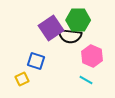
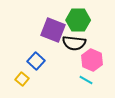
purple square: moved 2 px right, 2 px down; rotated 35 degrees counterclockwise
black semicircle: moved 4 px right, 7 px down
pink hexagon: moved 4 px down
blue square: rotated 24 degrees clockwise
yellow square: rotated 24 degrees counterclockwise
